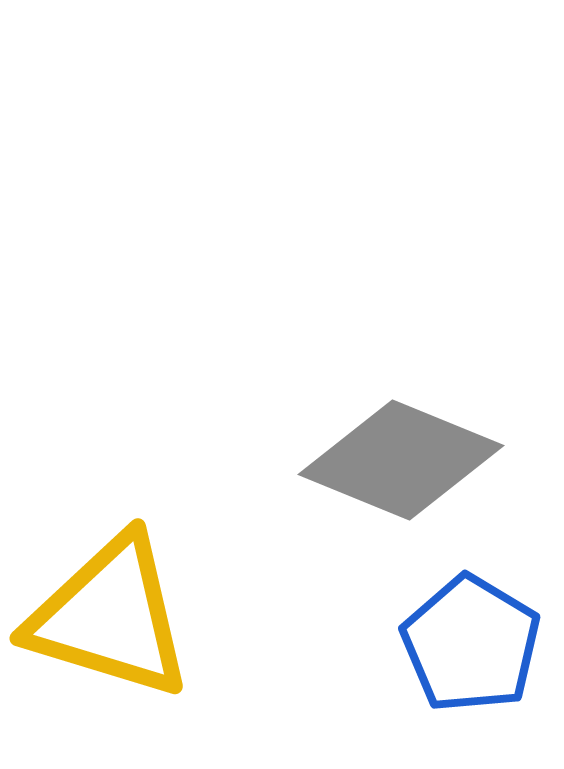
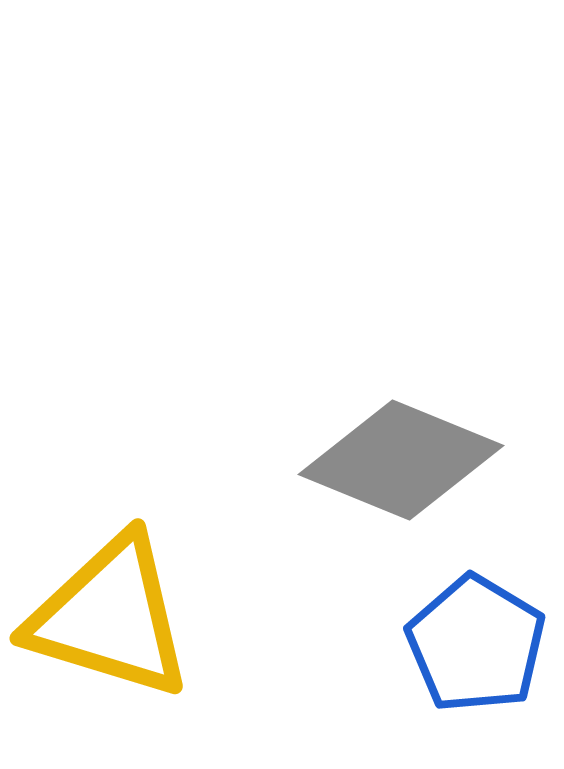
blue pentagon: moved 5 px right
